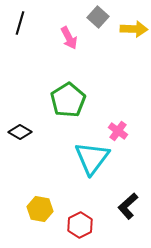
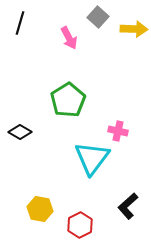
pink cross: rotated 24 degrees counterclockwise
